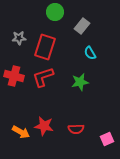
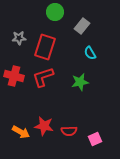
red semicircle: moved 7 px left, 2 px down
pink square: moved 12 px left
